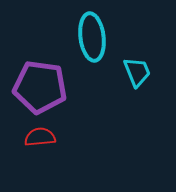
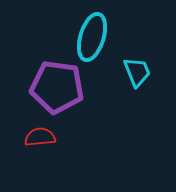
cyan ellipse: rotated 24 degrees clockwise
purple pentagon: moved 17 px right
